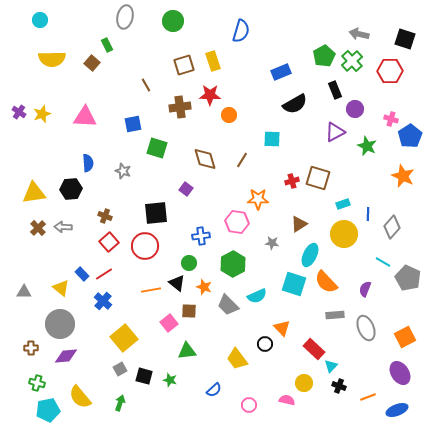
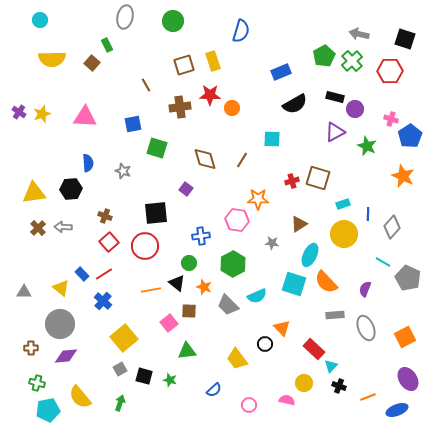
black rectangle at (335, 90): moved 7 px down; rotated 54 degrees counterclockwise
orange circle at (229, 115): moved 3 px right, 7 px up
pink hexagon at (237, 222): moved 2 px up
purple ellipse at (400, 373): moved 8 px right, 6 px down
